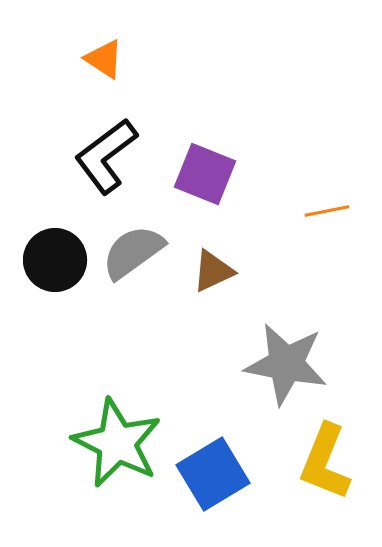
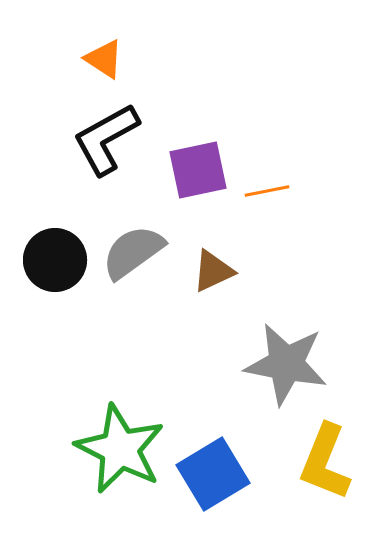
black L-shape: moved 17 px up; rotated 8 degrees clockwise
purple square: moved 7 px left, 4 px up; rotated 34 degrees counterclockwise
orange line: moved 60 px left, 20 px up
green star: moved 3 px right, 6 px down
